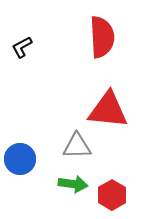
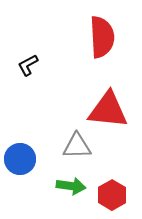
black L-shape: moved 6 px right, 18 px down
green arrow: moved 2 px left, 2 px down
